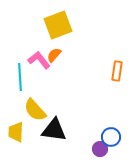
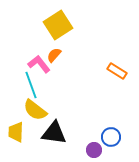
yellow square: rotated 12 degrees counterclockwise
pink L-shape: moved 4 px down
orange rectangle: rotated 66 degrees counterclockwise
cyan line: moved 11 px right, 8 px down; rotated 16 degrees counterclockwise
yellow semicircle: rotated 10 degrees counterclockwise
black triangle: moved 3 px down
purple circle: moved 6 px left, 1 px down
